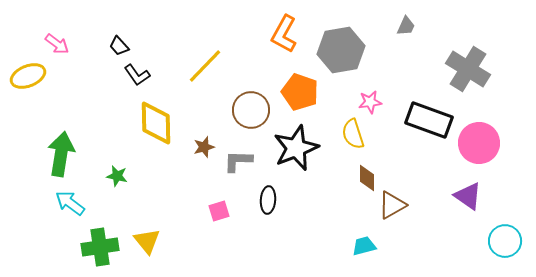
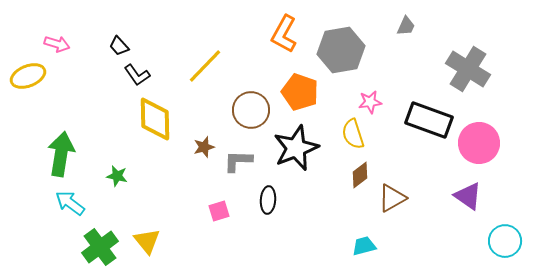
pink arrow: rotated 20 degrees counterclockwise
yellow diamond: moved 1 px left, 4 px up
brown diamond: moved 7 px left, 3 px up; rotated 52 degrees clockwise
brown triangle: moved 7 px up
green cross: rotated 27 degrees counterclockwise
